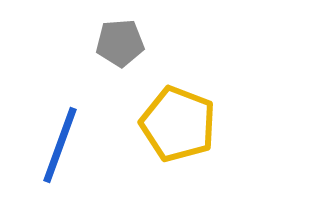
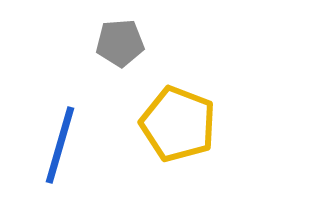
blue line: rotated 4 degrees counterclockwise
